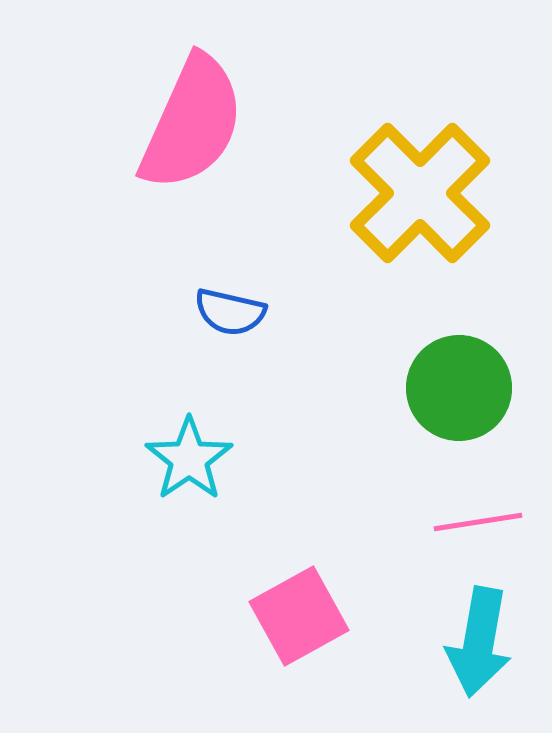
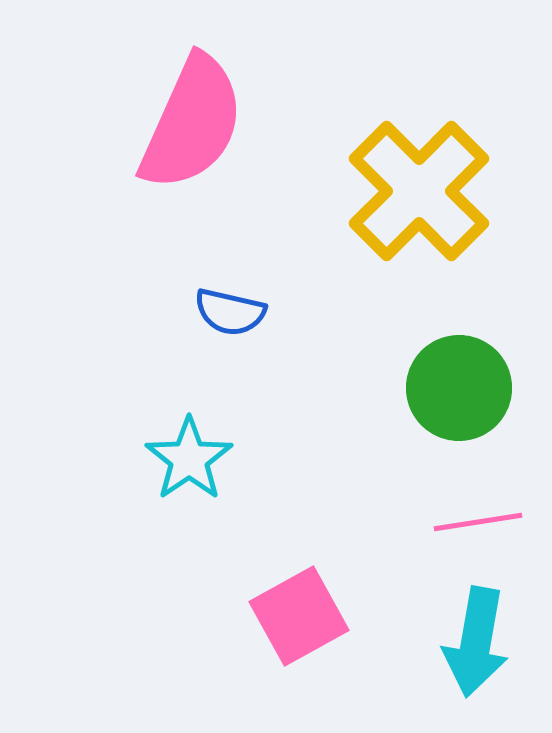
yellow cross: moved 1 px left, 2 px up
cyan arrow: moved 3 px left
